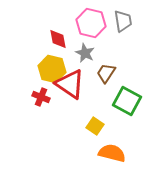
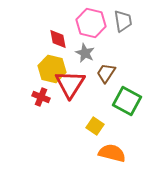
red triangle: rotated 28 degrees clockwise
